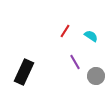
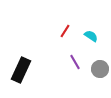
black rectangle: moved 3 px left, 2 px up
gray circle: moved 4 px right, 7 px up
